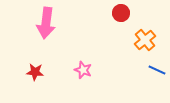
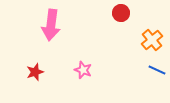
pink arrow: moved 5 px right, 2 px down
orange cross: moved 7 px right
red star: rotated 24 degrees counterclockwise
